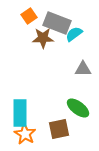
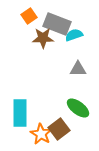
gray rectangle: moved 1 px down
cyan semicircle: moved 1 px down; rotated 18 degrees clockwise
gray triangle: moved 5 px left
brown square: rotated 25 degrees counterclockwise
orange star: moved 16 px right
